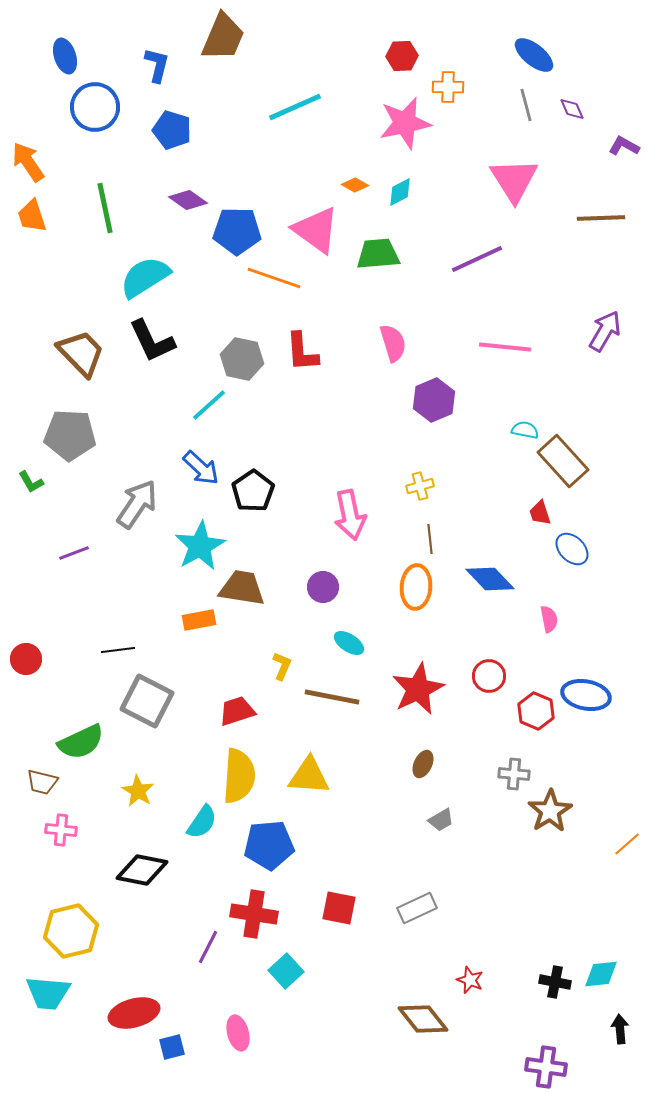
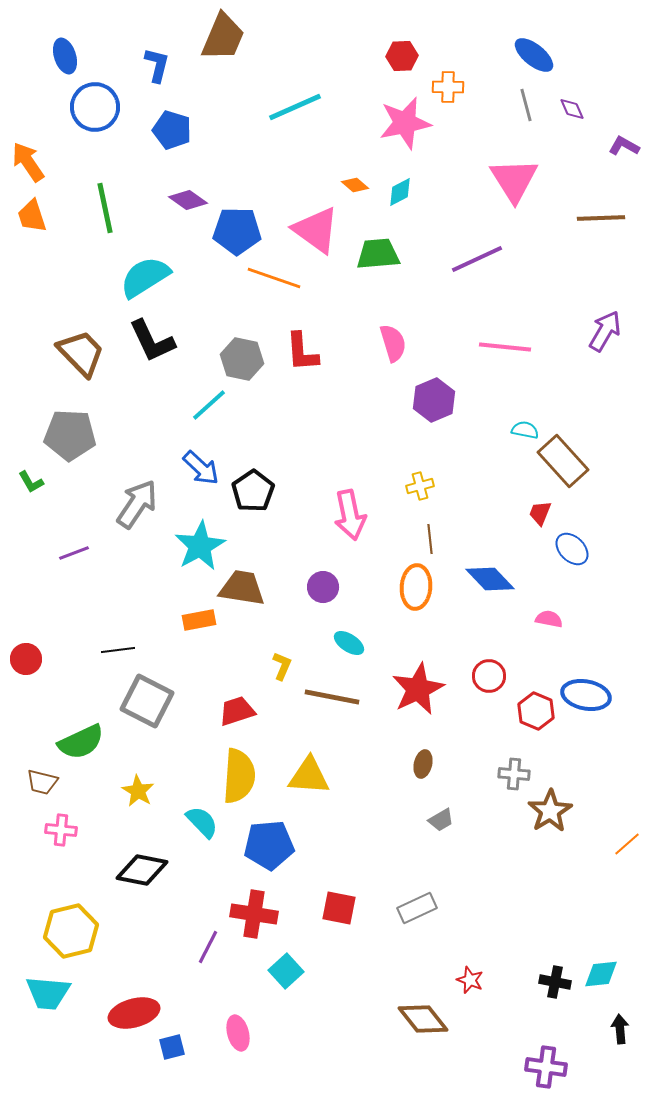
orange diamond at (355, 185): rotated 12 degrees clockwise
red trapezoid at (540, 513): rotated 40 degrees clockwise
pink semicircle at (549, 619): rotated 68 degrees counterclockwise
brown ellipse at (423, 764): rotated 12 degrees counterclockwise
cyan semicircle at (202, 822): rotated 78 degrees counterclockwise
